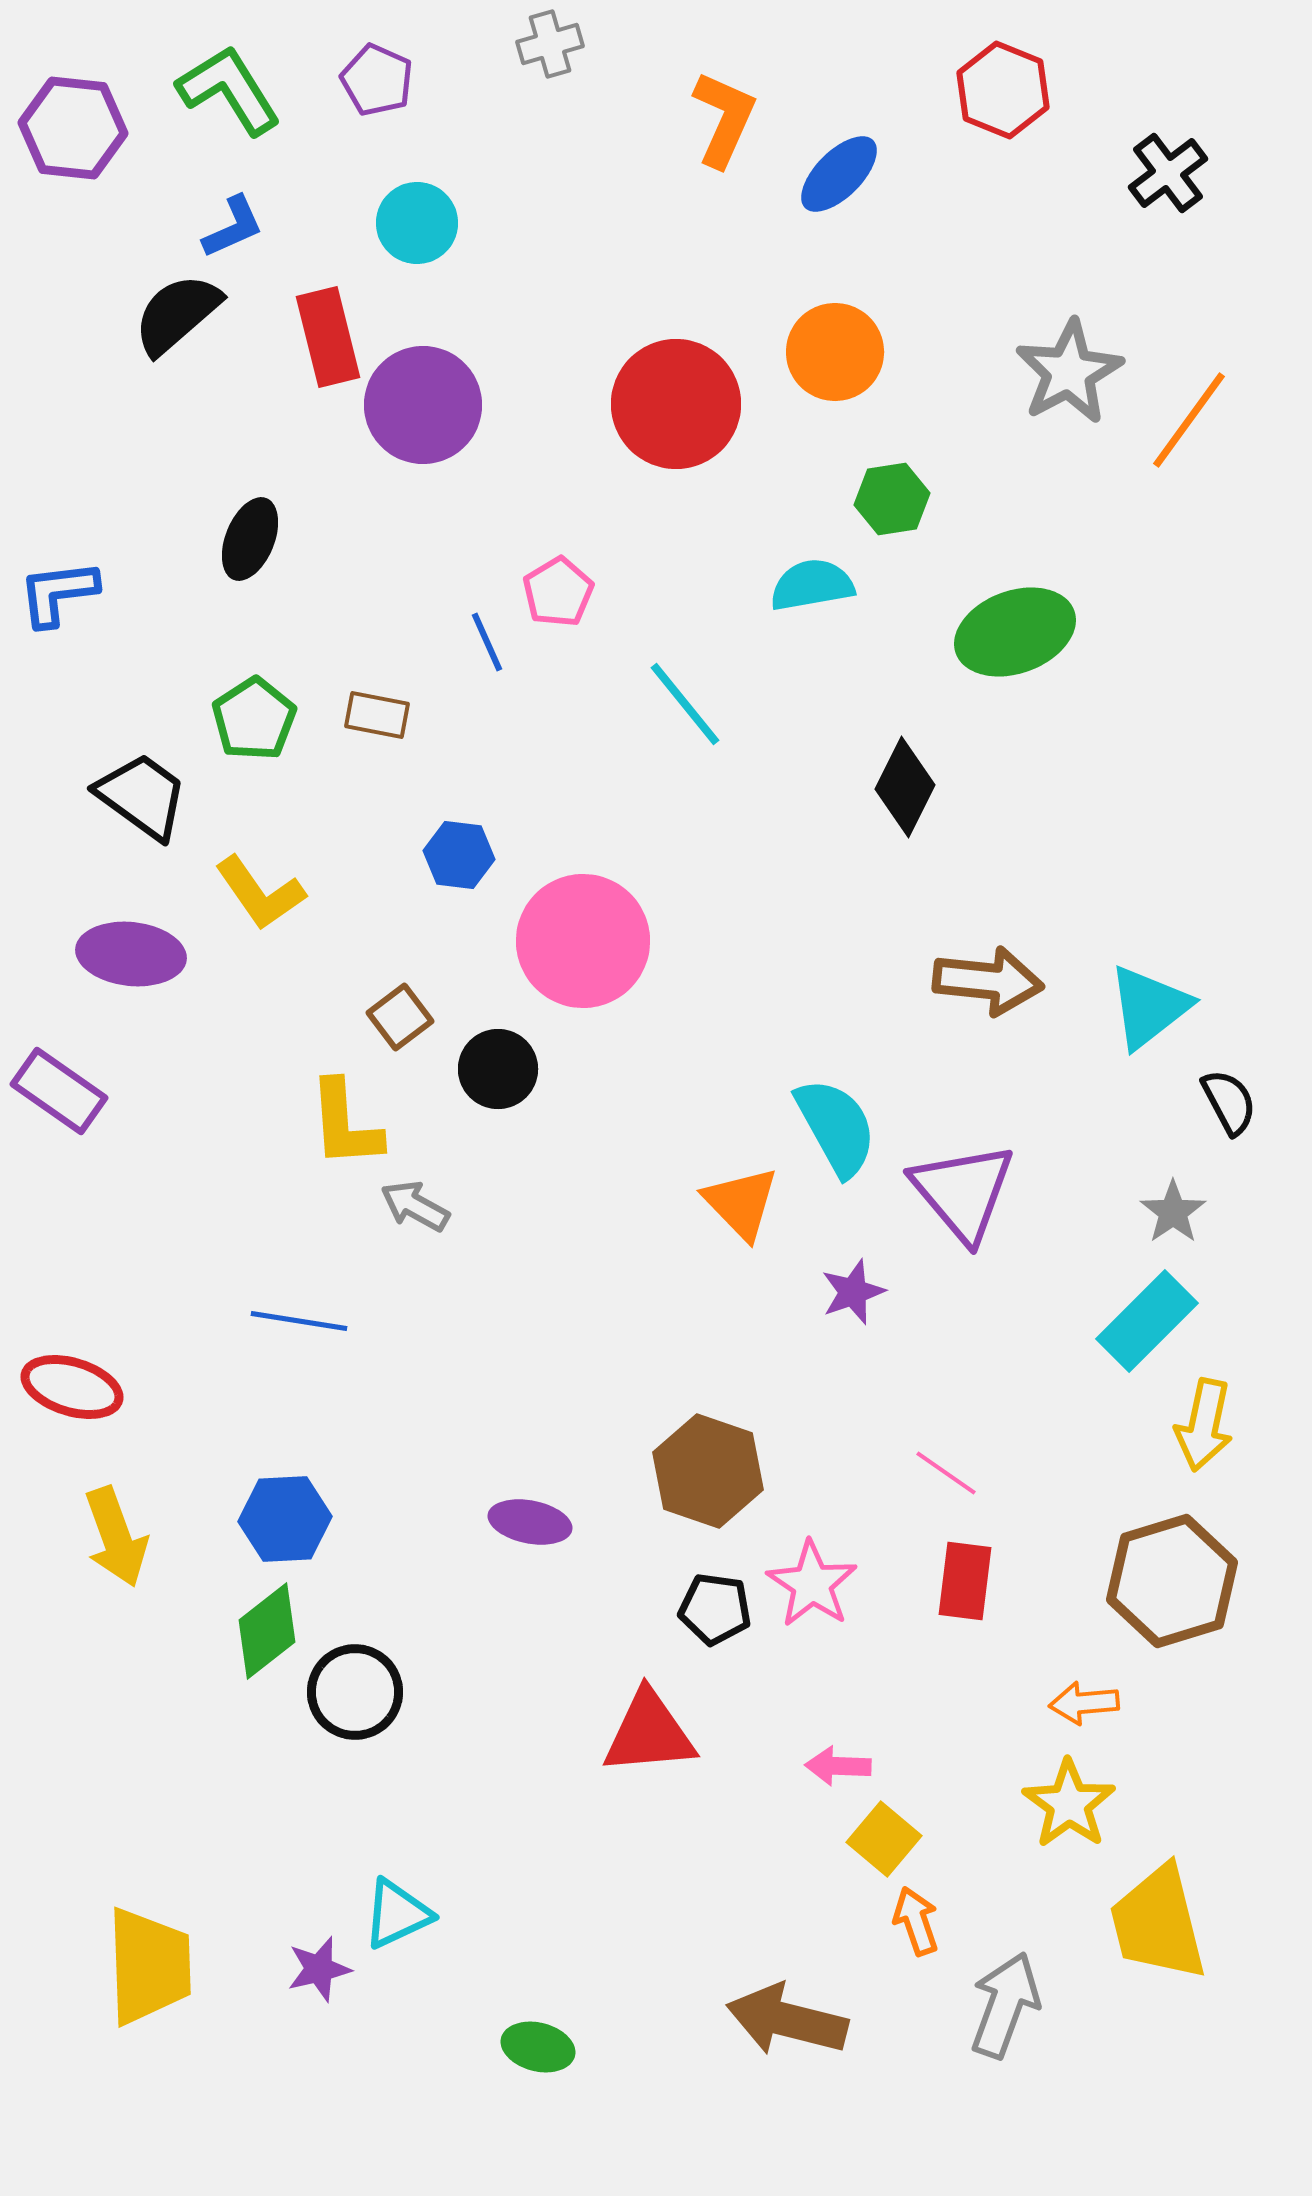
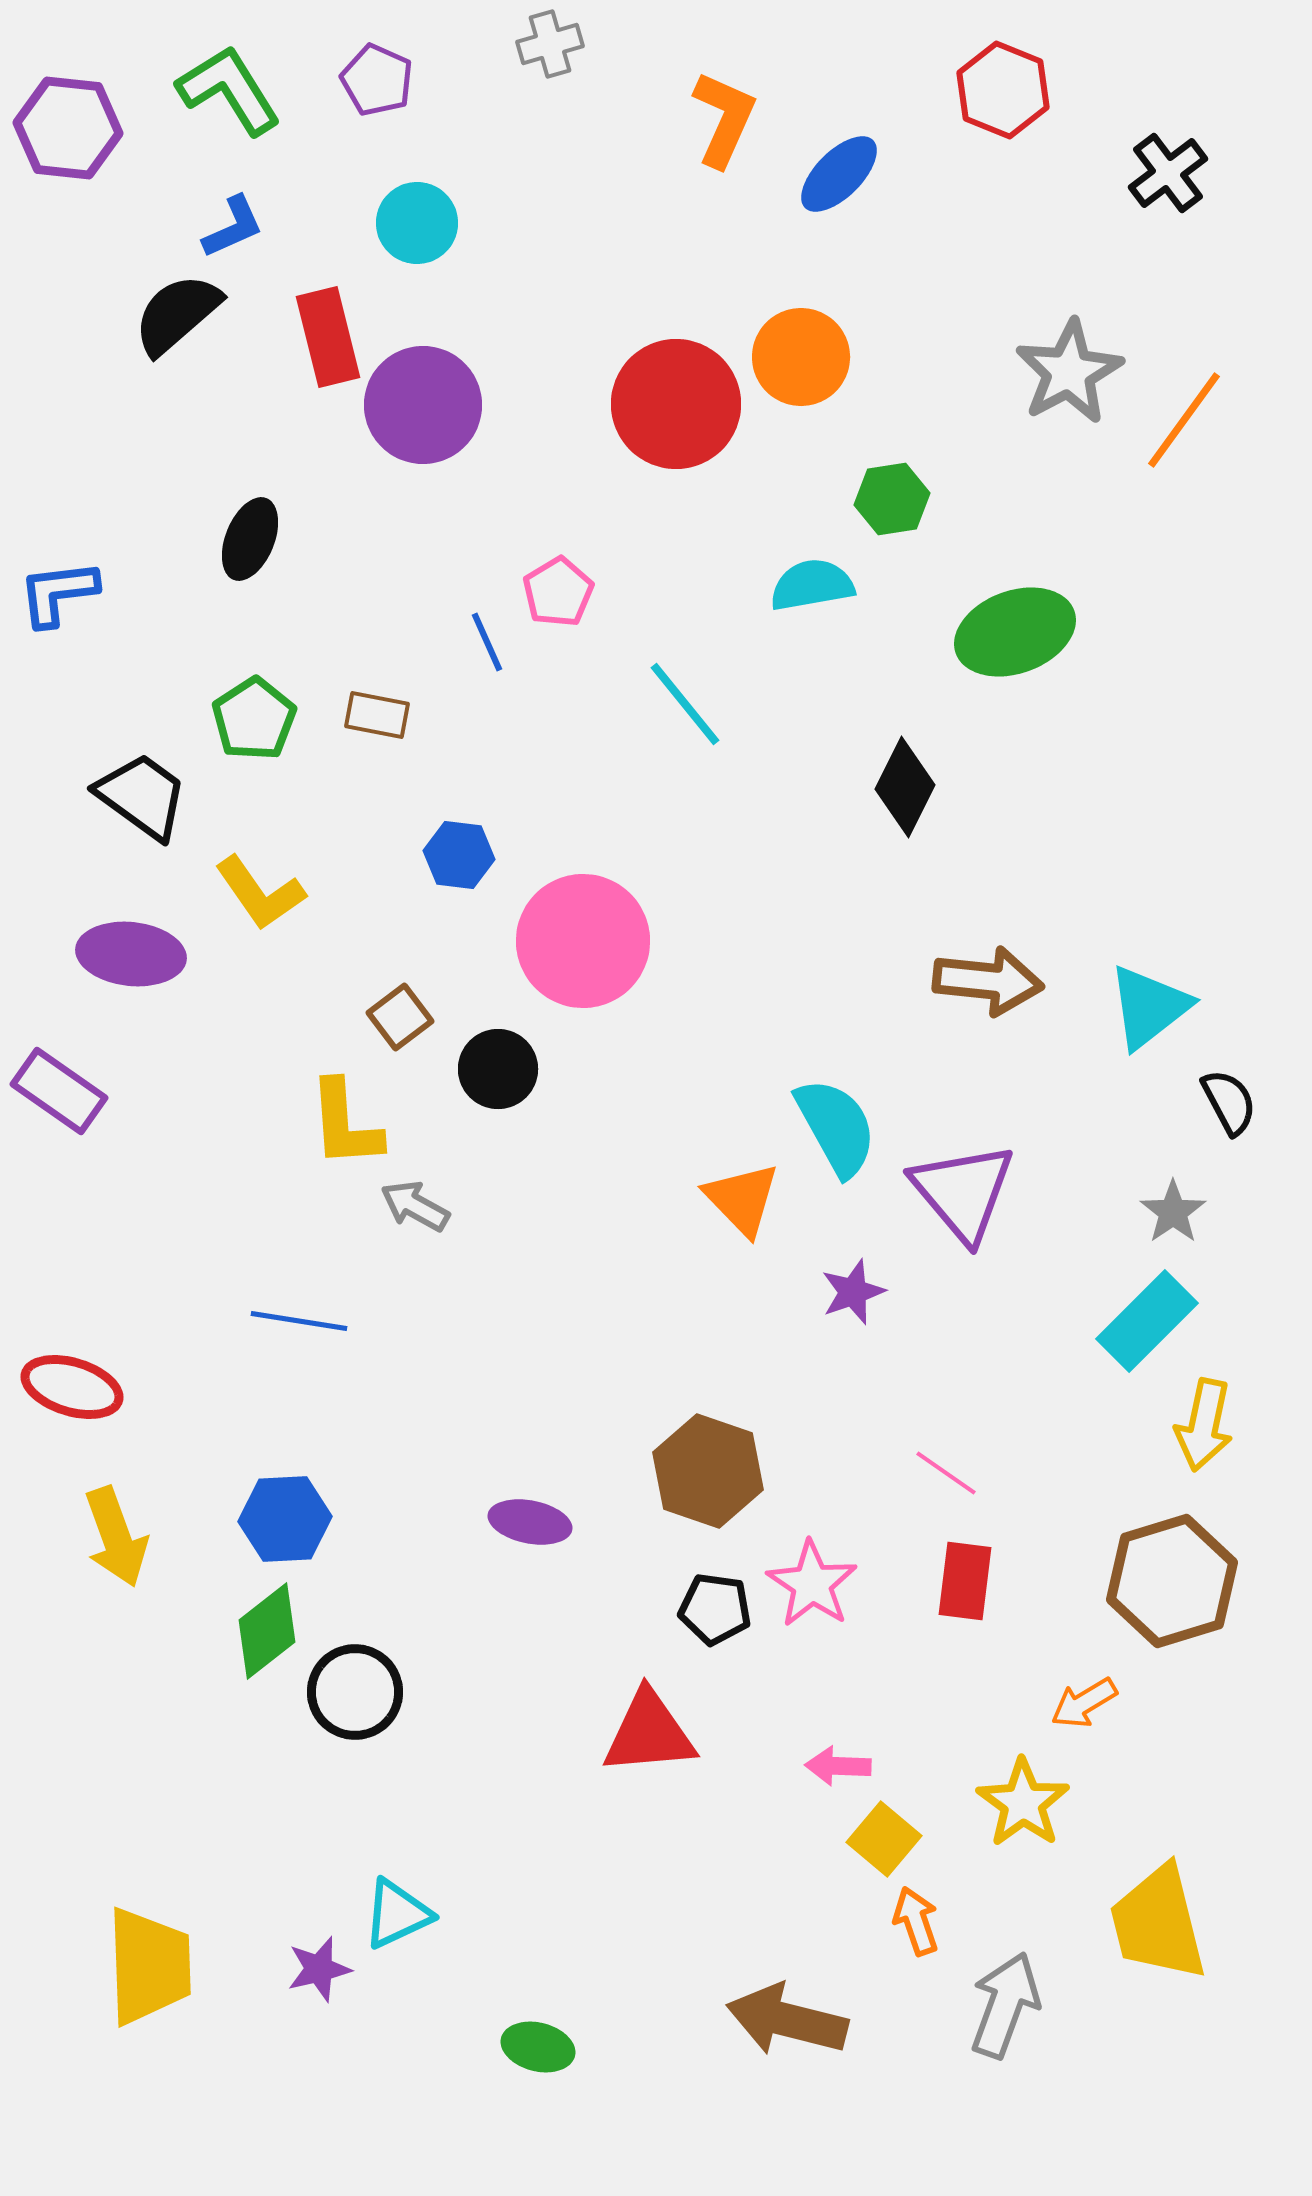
purple hexagon at (73, 128): moved 5 px left
orange circle at (835, 352): moved 34 px left, 5 px down
orange line at (1189, 420): moved 5 px left
orange triangle at (741, 1203): moved 1 px right, 4 px up
orange arrow at (1084, 1703): rotated 26 degrees counterclockwise
yellow star at (1069, 1804): moved 46 px left, 1 px up
